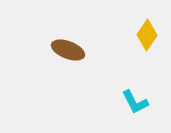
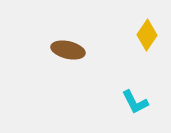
brown ellipse: rotated 8 degrees counterclockwise
